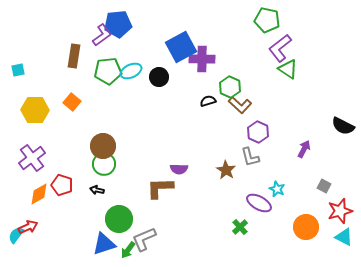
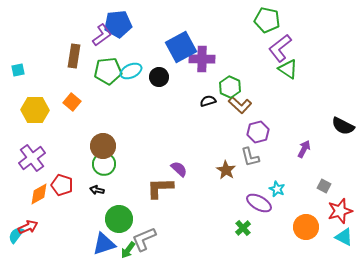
purple hexagon at (258, 132): rotated 20 degrees clockwise
purple semicircle at (179, 169): rotated 138 degrees counterclockwise
green cross at (240, 227): moved 3 px right, 1 px down
